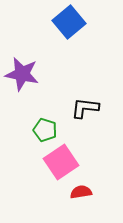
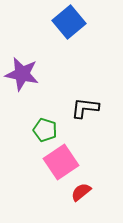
red semicircle: rotated 30 degrees counterclockwise
